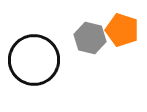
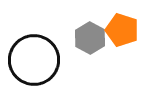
gray hexagon: rotated 16 degrees clockwise
